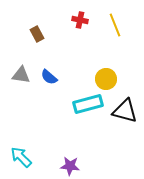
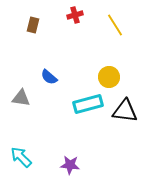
red cross: moved 5 px left, 5 px up; rotated 28 degrees counterclockwise
yellow line: rotated 10 degrees counterclockwise
brown rectangle: moved 4 px left, 9 px up; rotated 42 degrees clockwise
gray triangle: moved 23 px down
yellow circle: moved 3 px right, 2 px up
black triangle: rotated 8 degrees counterclockwise
purple star: moved 1 px up
